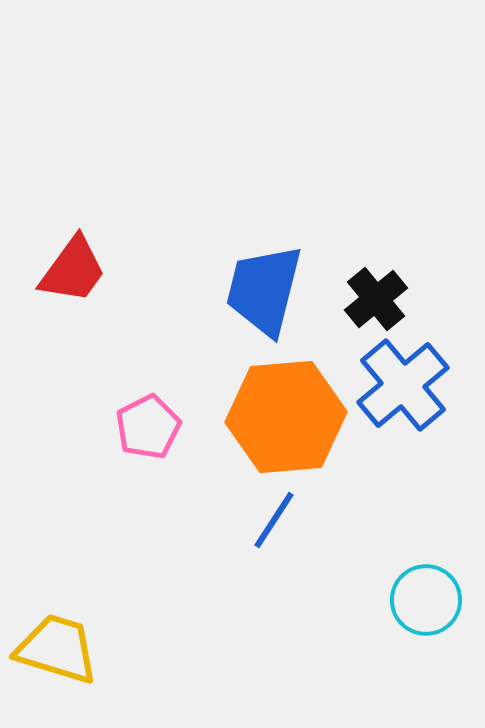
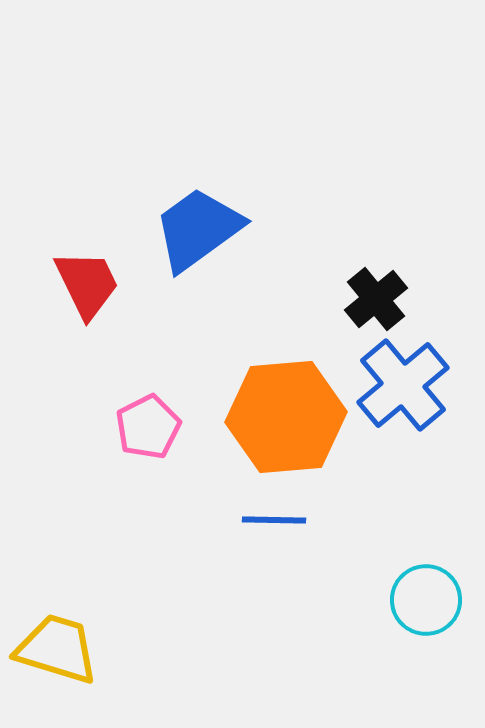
red trapezoid: moved 14 px right, 14 px down; rotated 62 degrees counterclockwise
blue trapezoid: moved 66 px left, 61 px up; rotated 40 degrees clockwise
blue line: rotated 58 degrees clockwise
